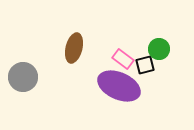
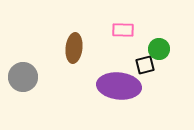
brown ellipse: rotated 8 degrees counterclockwise
pink rectangle: moved 29 px up; rotated 35 degrees counterclockwise
purple ellipse: rotated 18 degrees counterclockwise
